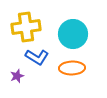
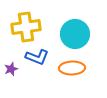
cyan circle: moved 2 px right
blue L-shape: rotated 10 degrees counterclockwise
purple star: moved 6 px left, 7 px up
